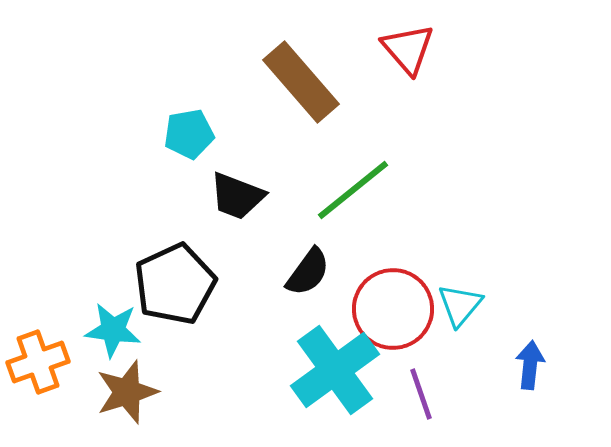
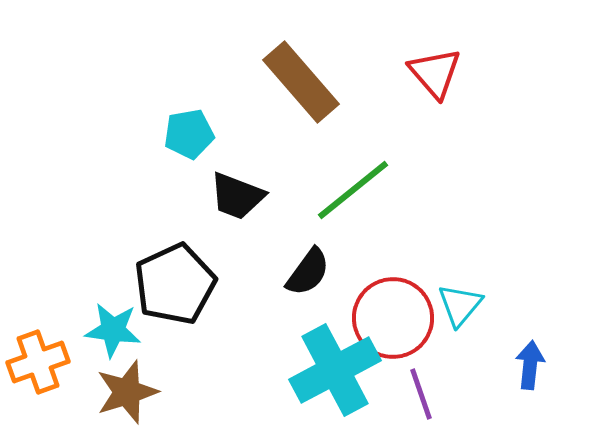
red triangle: moved 27 px right, 24 px down
red circle: moved 9 px down
cyan cross: rotated 8 degrees clockwise
